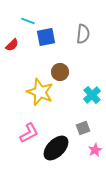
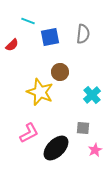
blue square: moved 4 px right
gray square: rotated 24 degrees clockwise
